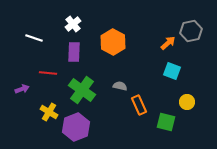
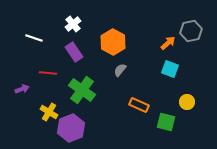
purple rectangle: rotated 36 degrees counterclockwise
cyan square: moved 2 px left, 2 px up
gray semicircle: moved 16 px up; rotated 64 degrees counterclockwise
orange rectangle: rotated 42 degrees counterclockwise
purple hexagon: moved 5 px left, 1 px down
